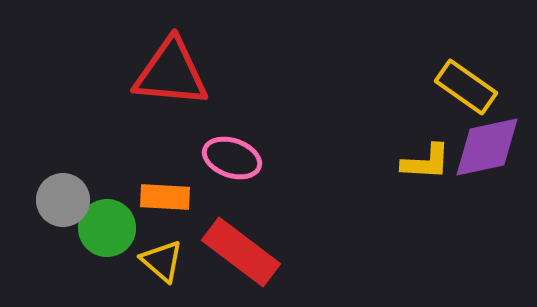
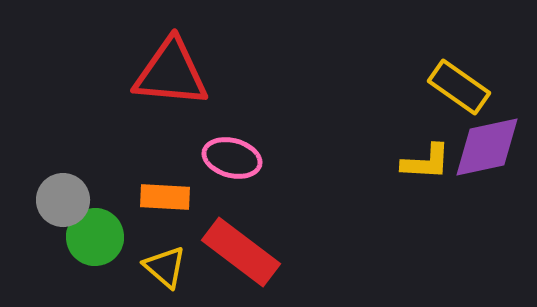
yellow rectangle: moved 7 px left
pink ellipse: rotated 4 degrees counterclockwise
green circle: moved 12 px left, 9 px down
yellow triangle: moved 3 px right, 6 px down
